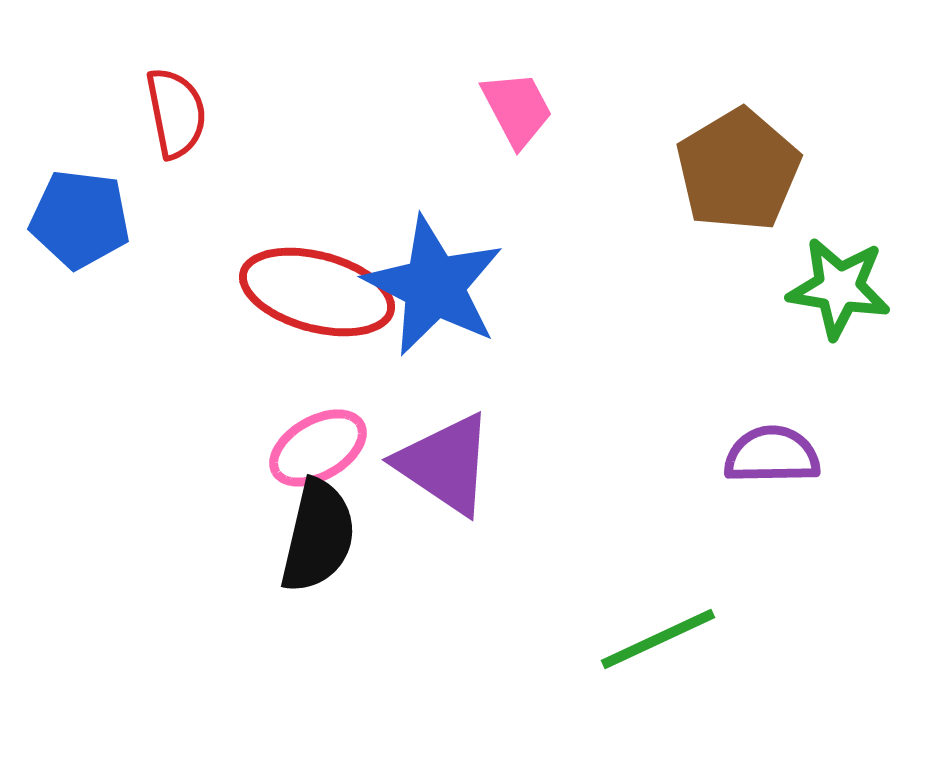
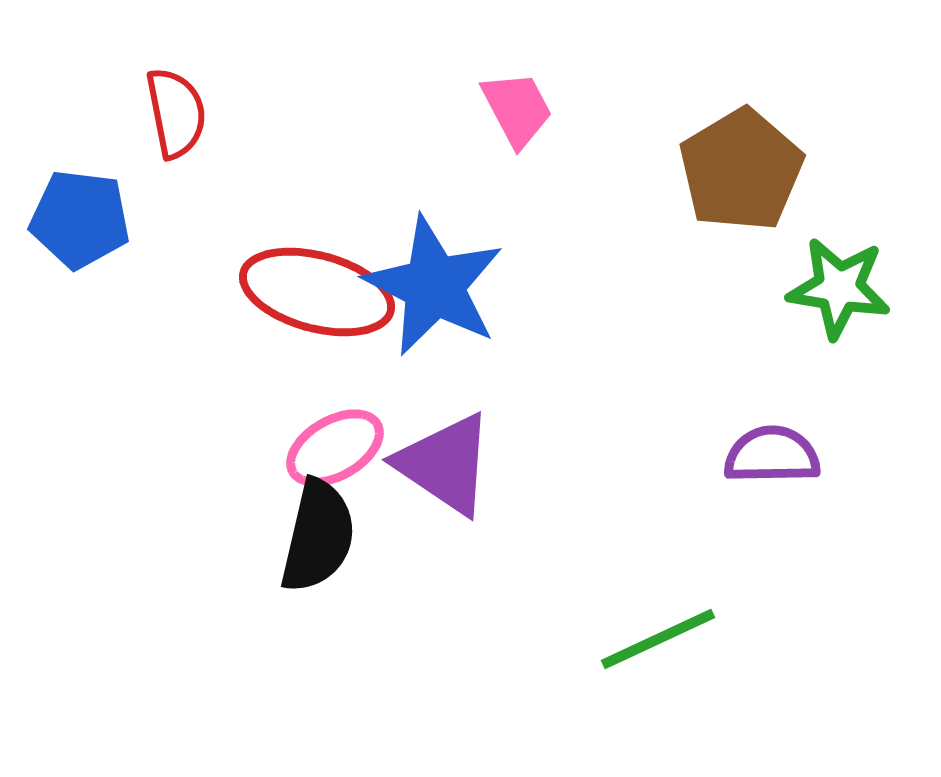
brown pentagon: moved 3 px right
pink ellipse: moved 17 px right
